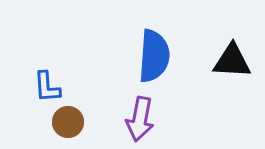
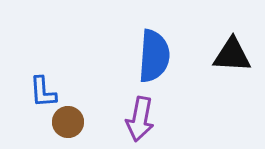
black triangle: moved 6 px up
blue L-shape: moved 4 px left, 5 px down
